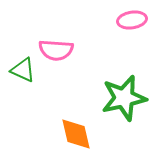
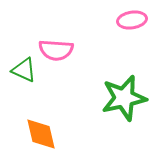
green triangle: moved 1 px right
orange diamond: moved 35 px left
